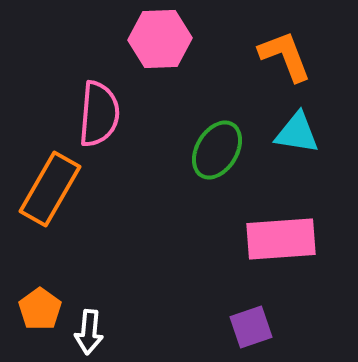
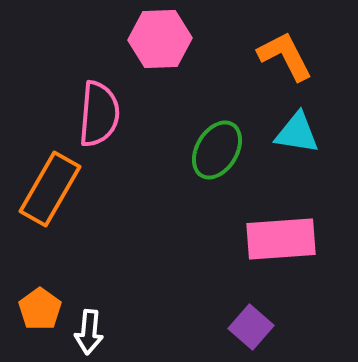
orange L-shape: rotated 6 degrees counterclockwise
purple square: rotated 30 degrees counterclockwise
